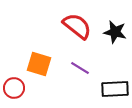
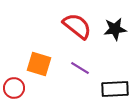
black star: moved 3 px up; rotated 20 degrees counterclockwise
